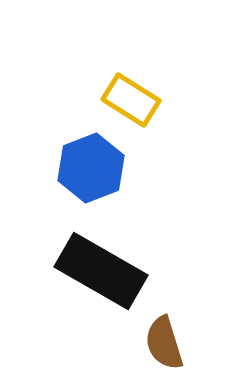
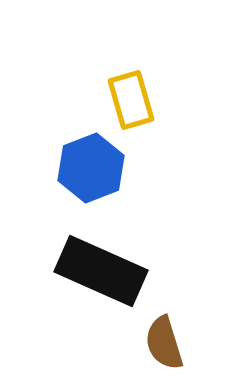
yellow rectangle: rotated 42 degrees clockwise
black rectangle: rotated 6 degrees counterclockwise
